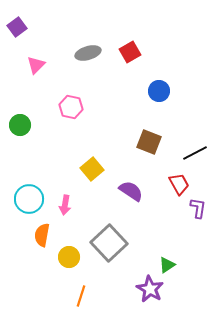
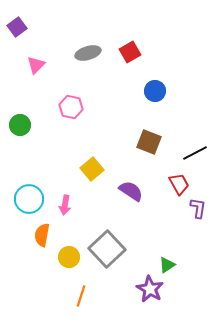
blue circle: moved 4 px left
gray square: moved 2 px left, 6 px down
